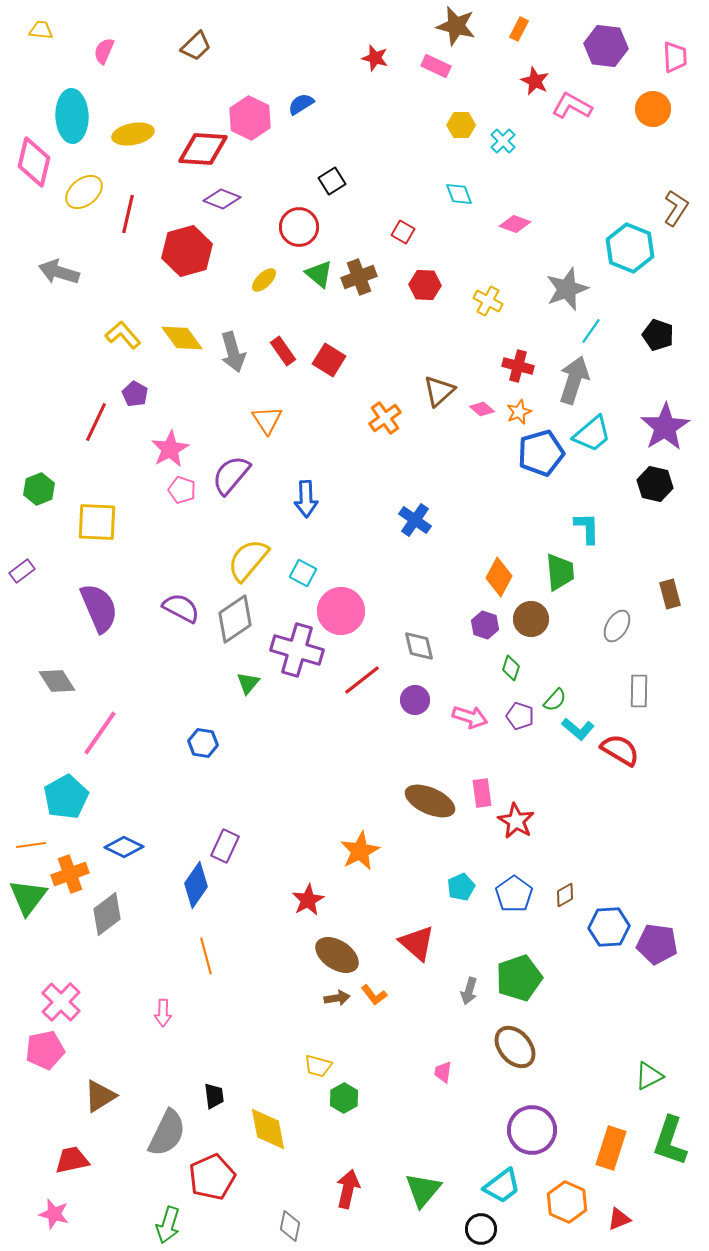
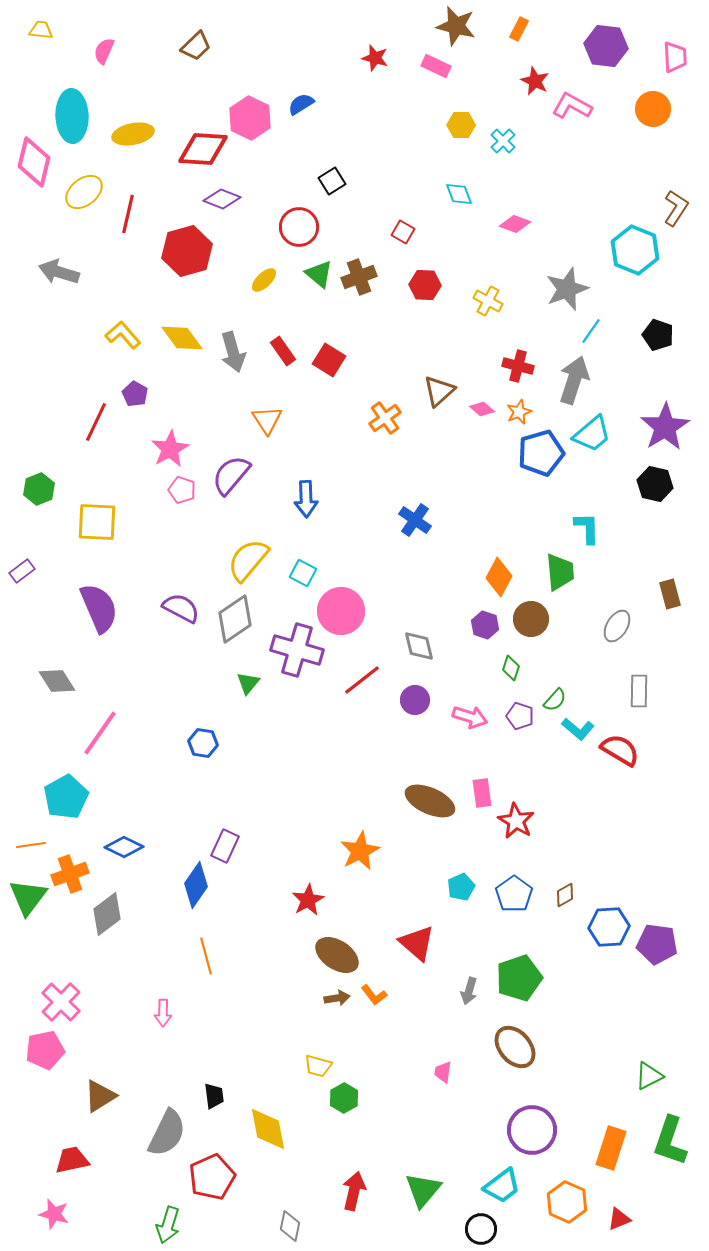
cyan hexagon at (630, 248): moved 5 px right, 2 px down
red arrow at (348, 1189): moved 6 px right, 2 px down
